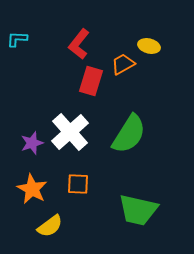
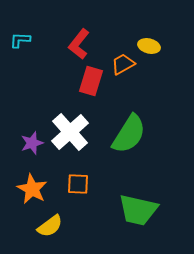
cyan L-shape: moved 3 px right, 1 px down
